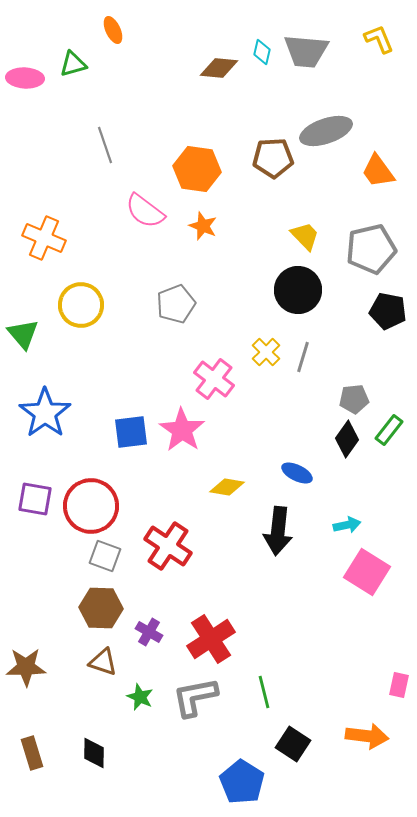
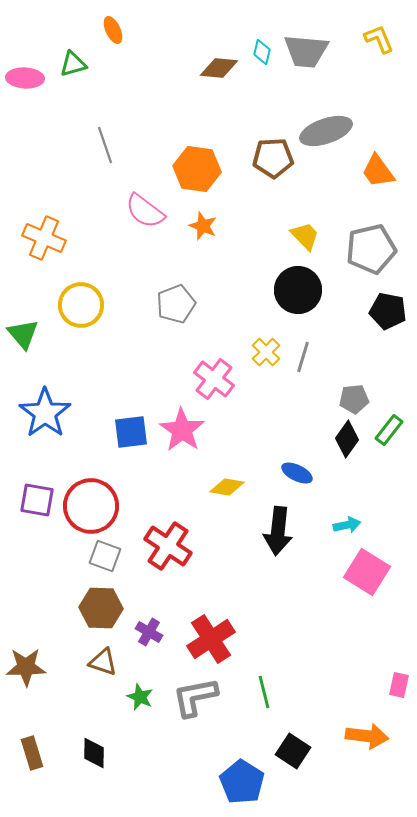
purple square at (35, 499): moved 2 px right, 1 px down
black square at (293, 744): moved 7 px down
